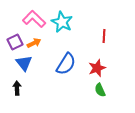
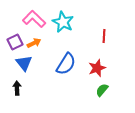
cyan star: moved 1 px right
green semicircle: moved 2 px right; rotated 64 degrees clockwise
